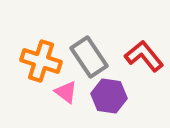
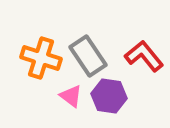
gray rectangle: moved 1 px left, 1 px up
orange cross: moved 3 px up
pink triangle: moved 5 px right, 4 px down
